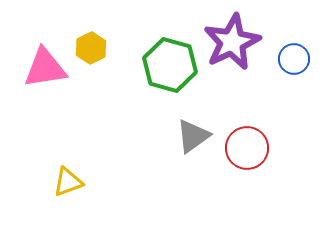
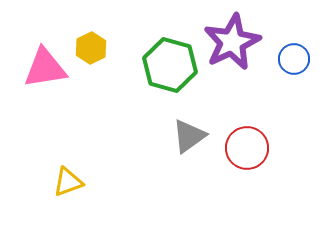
gray triangle: moved 4 px left
